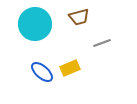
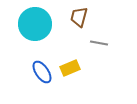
brown trapezoid: rotated 120 degrees clockwise
gray line: moved 3 px left; rotated 30 degrees clockwise
blue ellipse: rotated 15 degrees clockwise
